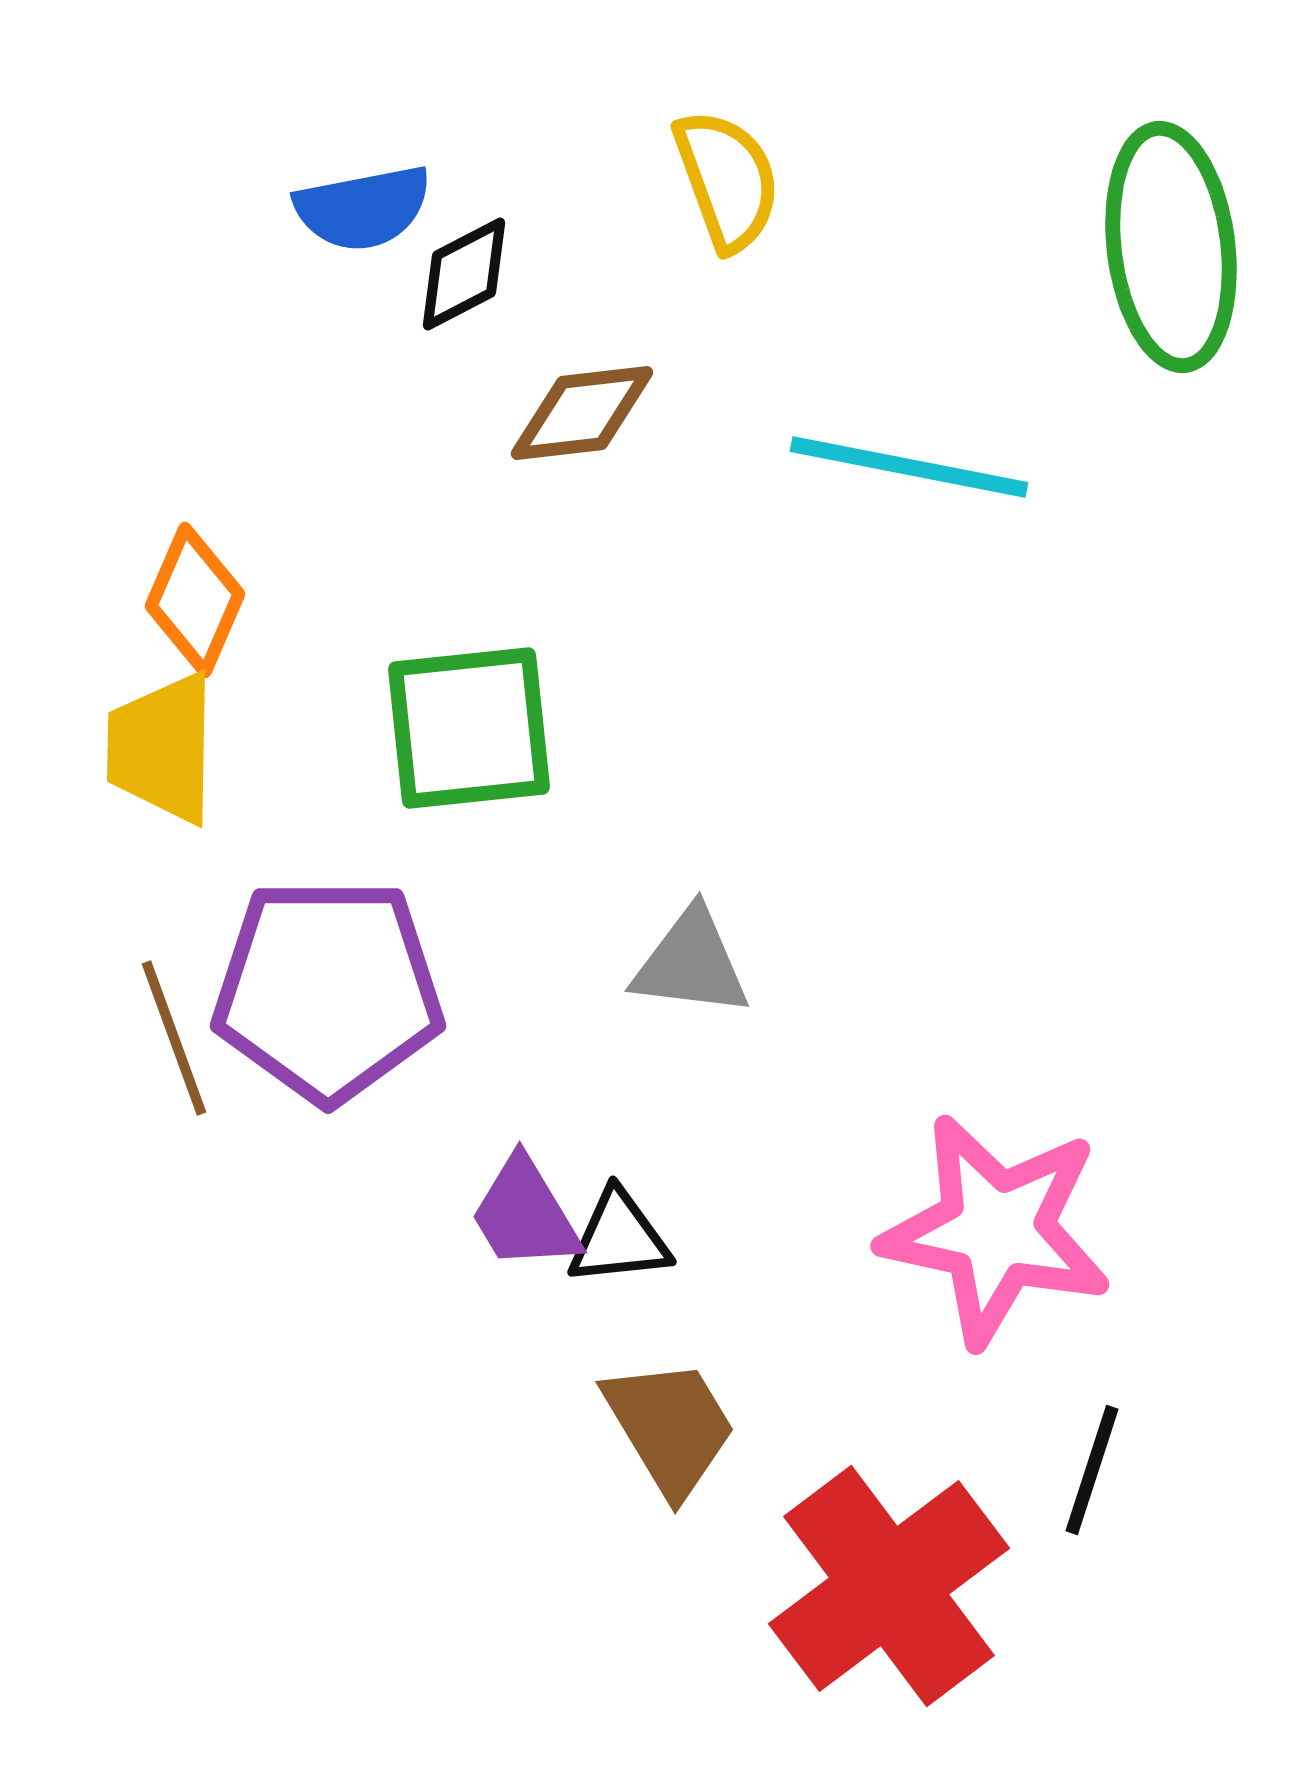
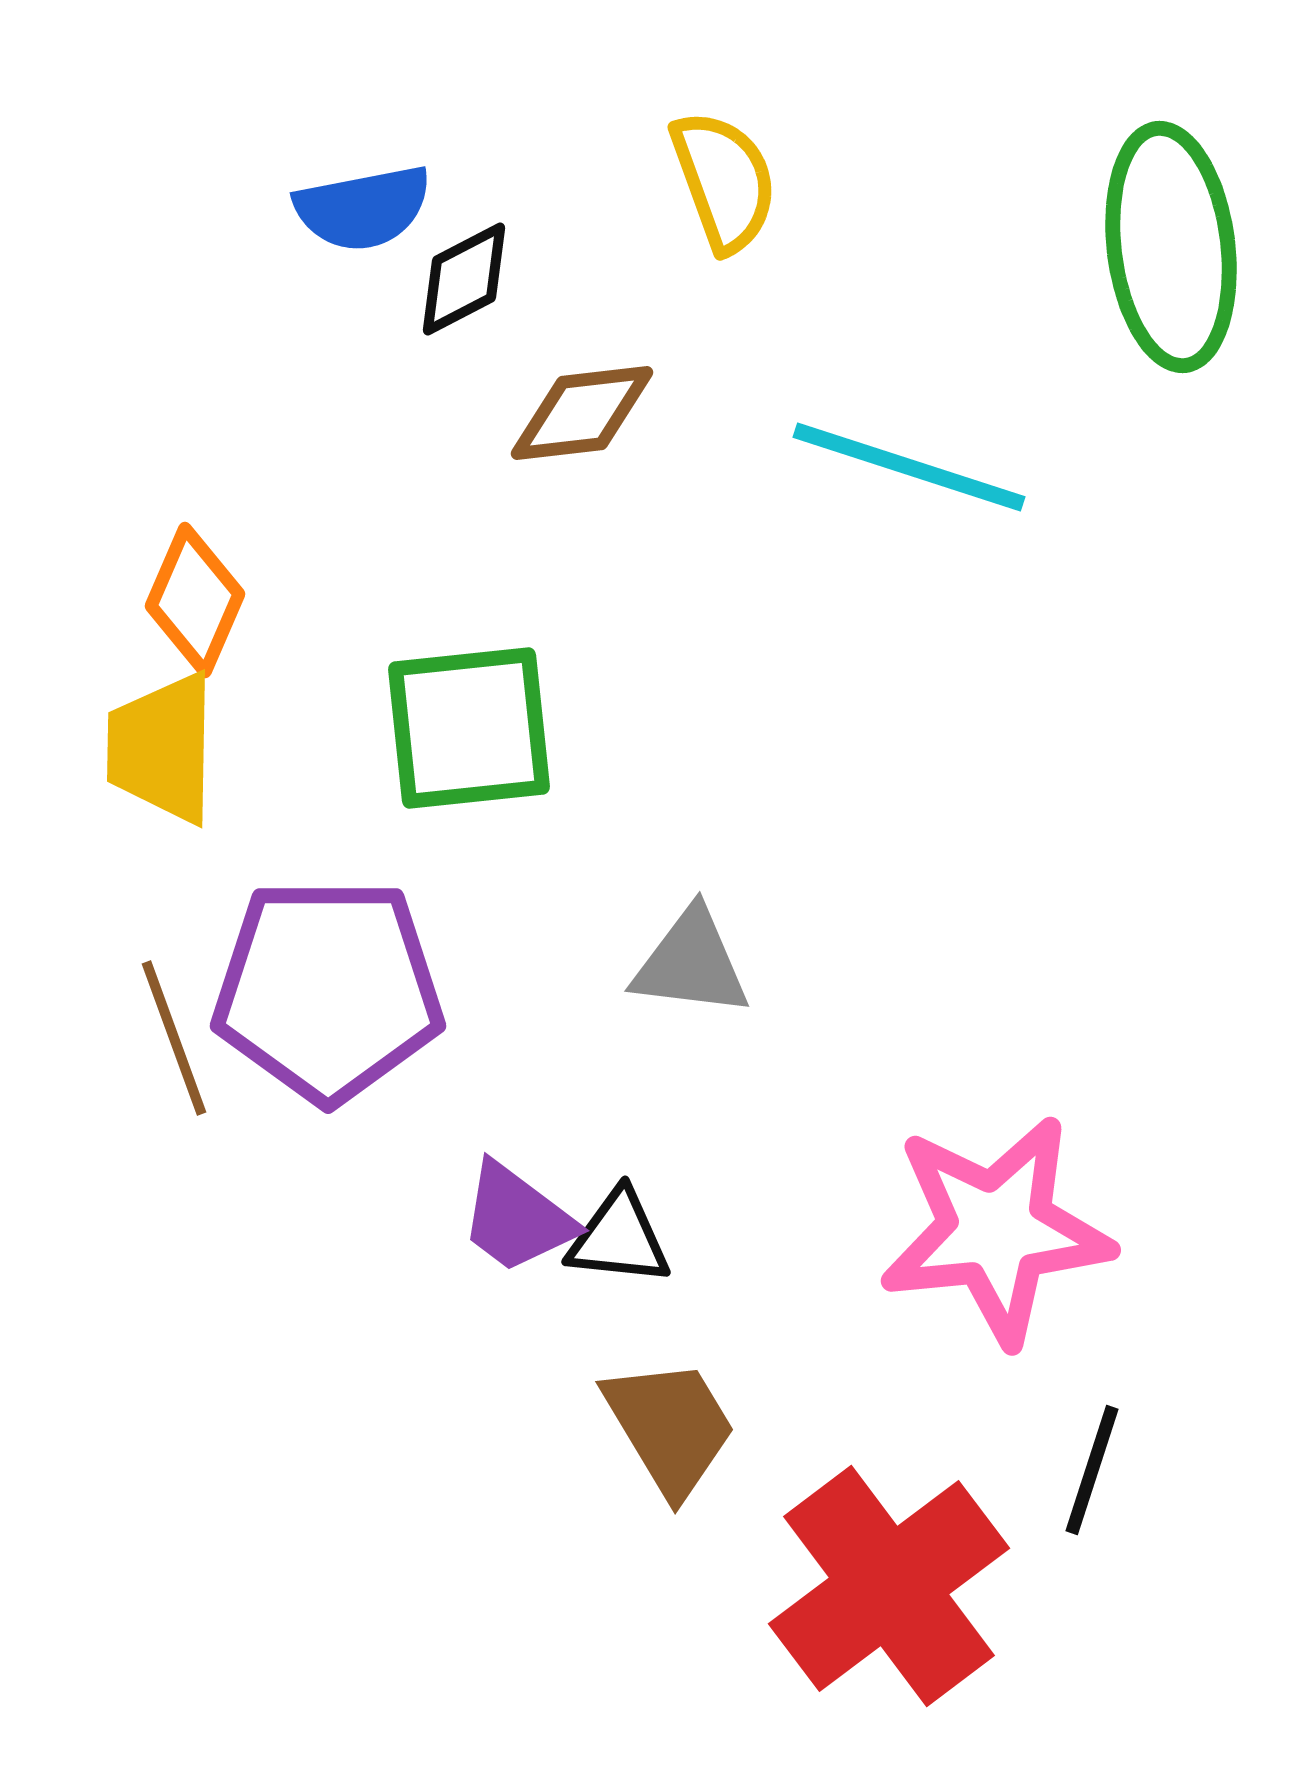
yellow semicircle: moved 3 px left, 1 px down
black diamond: moved 5 px down
cyan line: rotated 7 degrees clockwise
purple trapezoid: moved 8 px left, 4 px down; rotated 22 degrees counterclockwise
pink star: rotated 18 degrees counterclockwise
black triangle: rotated 12 degrees clockwise
